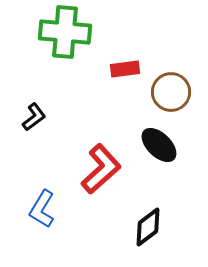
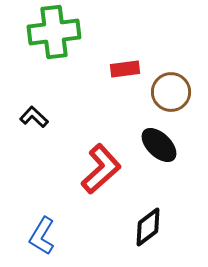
green cross: moved 11 px left; rotated 12 degrees counterclockwise
black L-shape: rotated 100 degrees counterclockwise
blue L-shape: moved 27 px down
